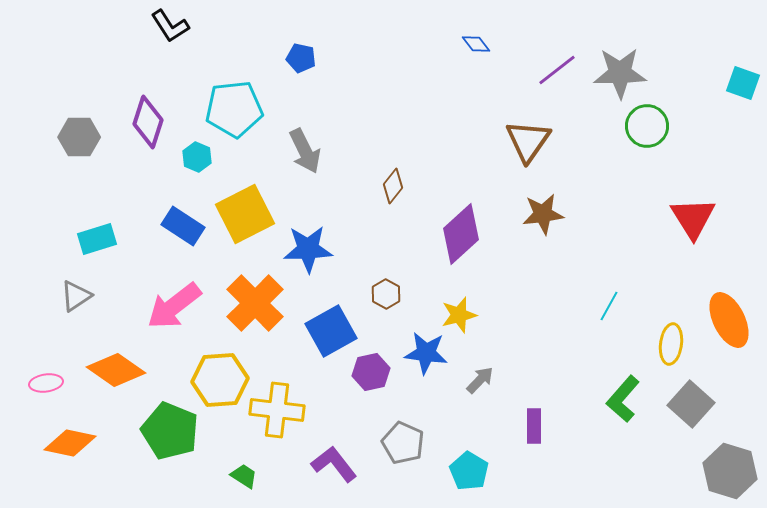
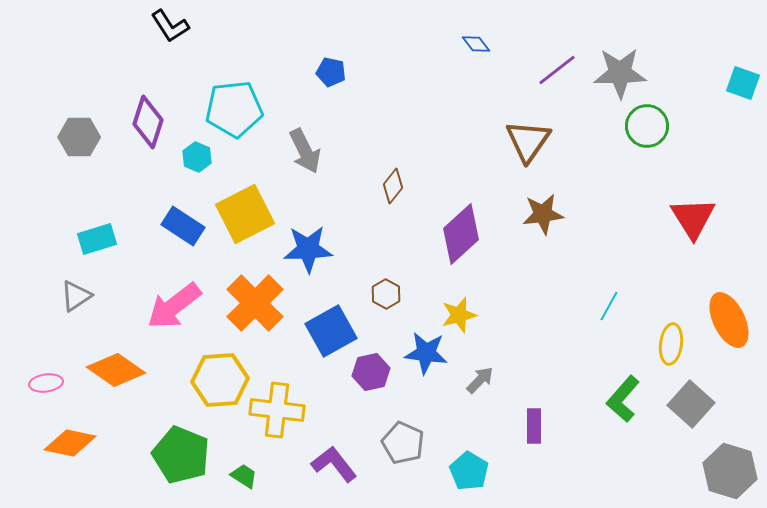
blue pentagon at (301, 58): moved 30 px right, 14 px down
green pentagon at (170, 431): moved 11 px right, 24 px down
